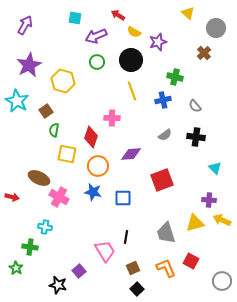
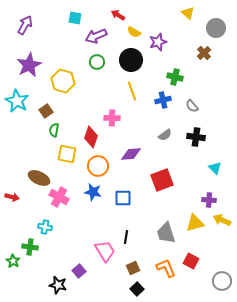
gray semicircle at (195, 106): moved 3 px left
green star at (16, 268): moved 3 px left, 7 px up
